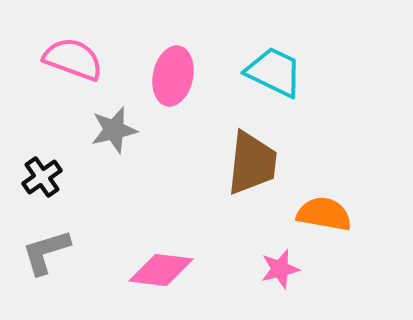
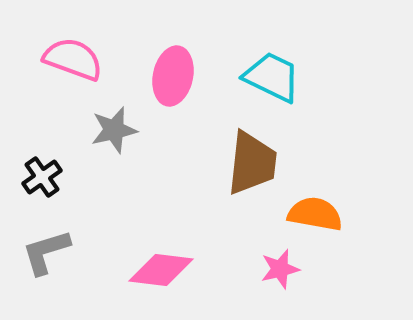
cyan trapezoid: moved 2 px left, 5 px down
orange semicircle: moved 9 px left
